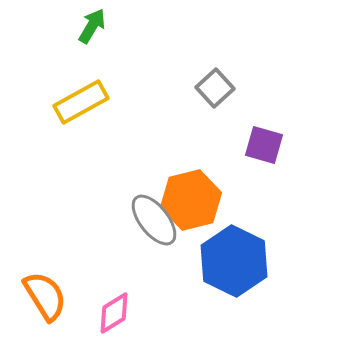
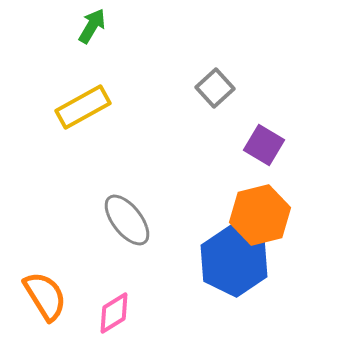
yellow rectangle: moved 2 px right, 5 px down
purple square: rotated 15 degrees clockwise
orange hexagon: moved 69 px right, 15 px down
gray ellipse: moved 27 px left
